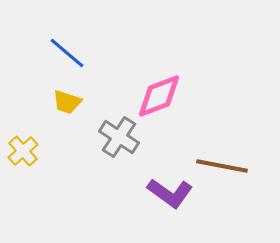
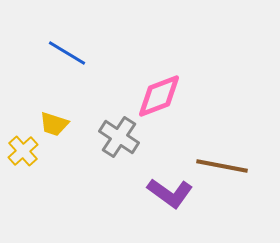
blue line: rotated 9 degrees counterclockwise
yellow trapezoid: moved 13 px left, 22 px down
